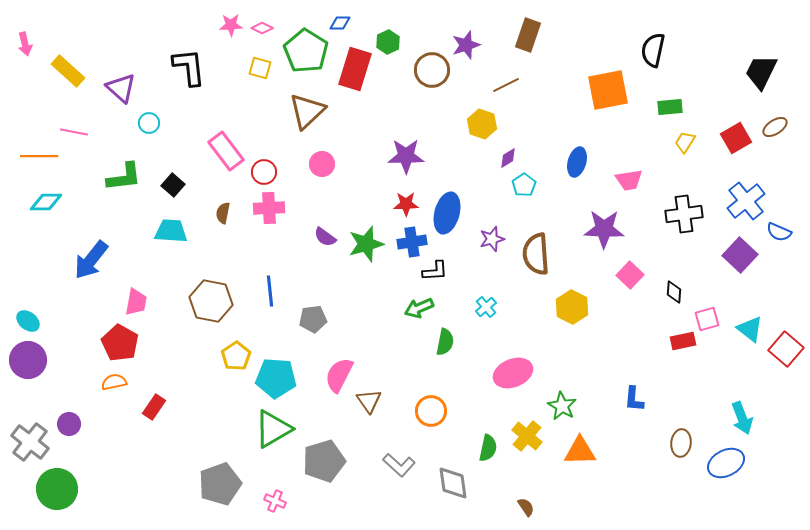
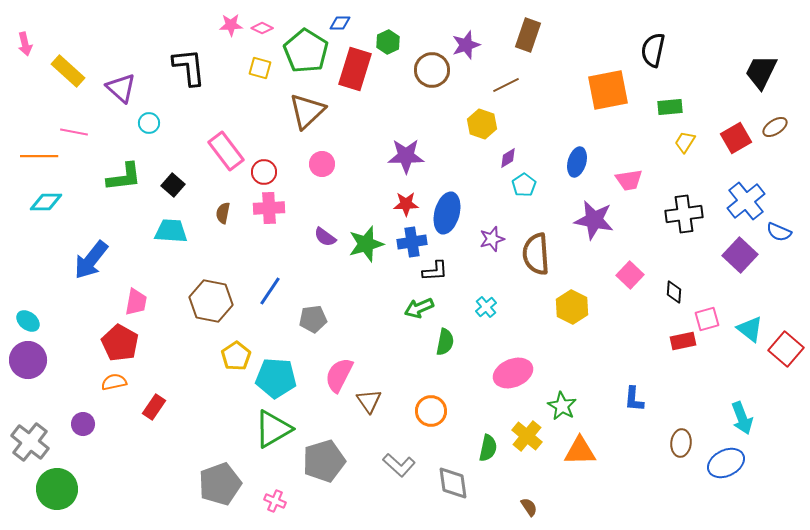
purple star at (604, 229): moved 10 px left, 9 px up; rotated 9 degrees clockwise
blue line at (270, 291): rotated 40 degrees clockwise
purple circle at (69, 424): moved 14 px right
brown semicircle at (526, 507): moved 3 px right
